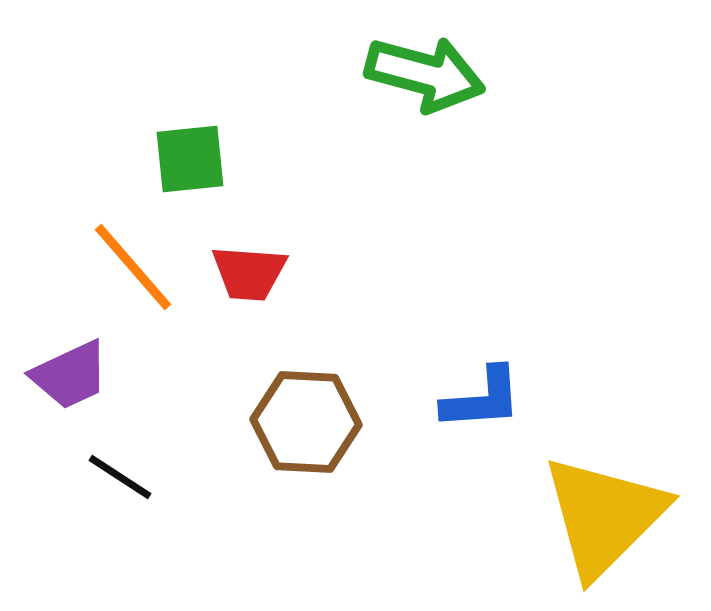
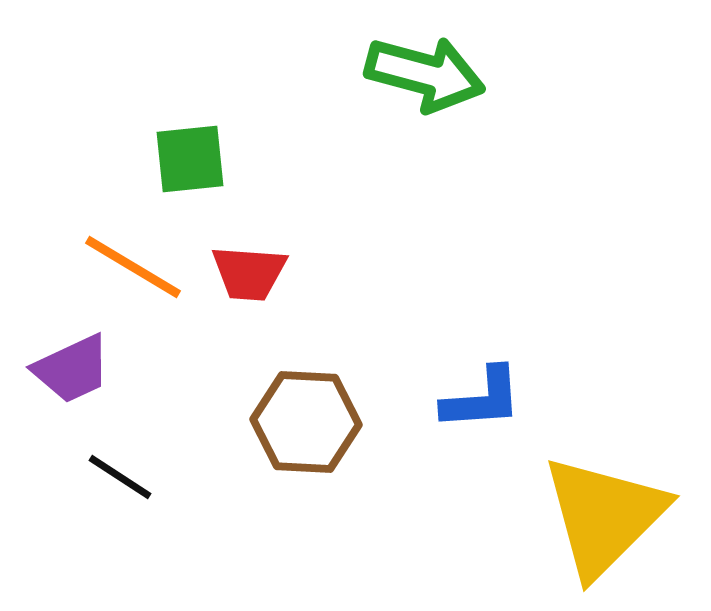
orange line: rotated 18 degrees counterclockwise
purple trapezoid: moved 2 px right, 6 px up
